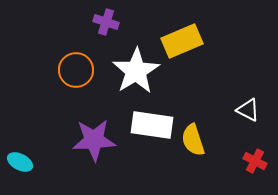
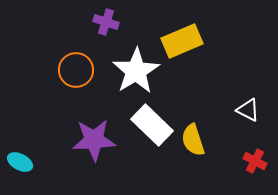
white rectangle: rotated 36 degrees clockwise
